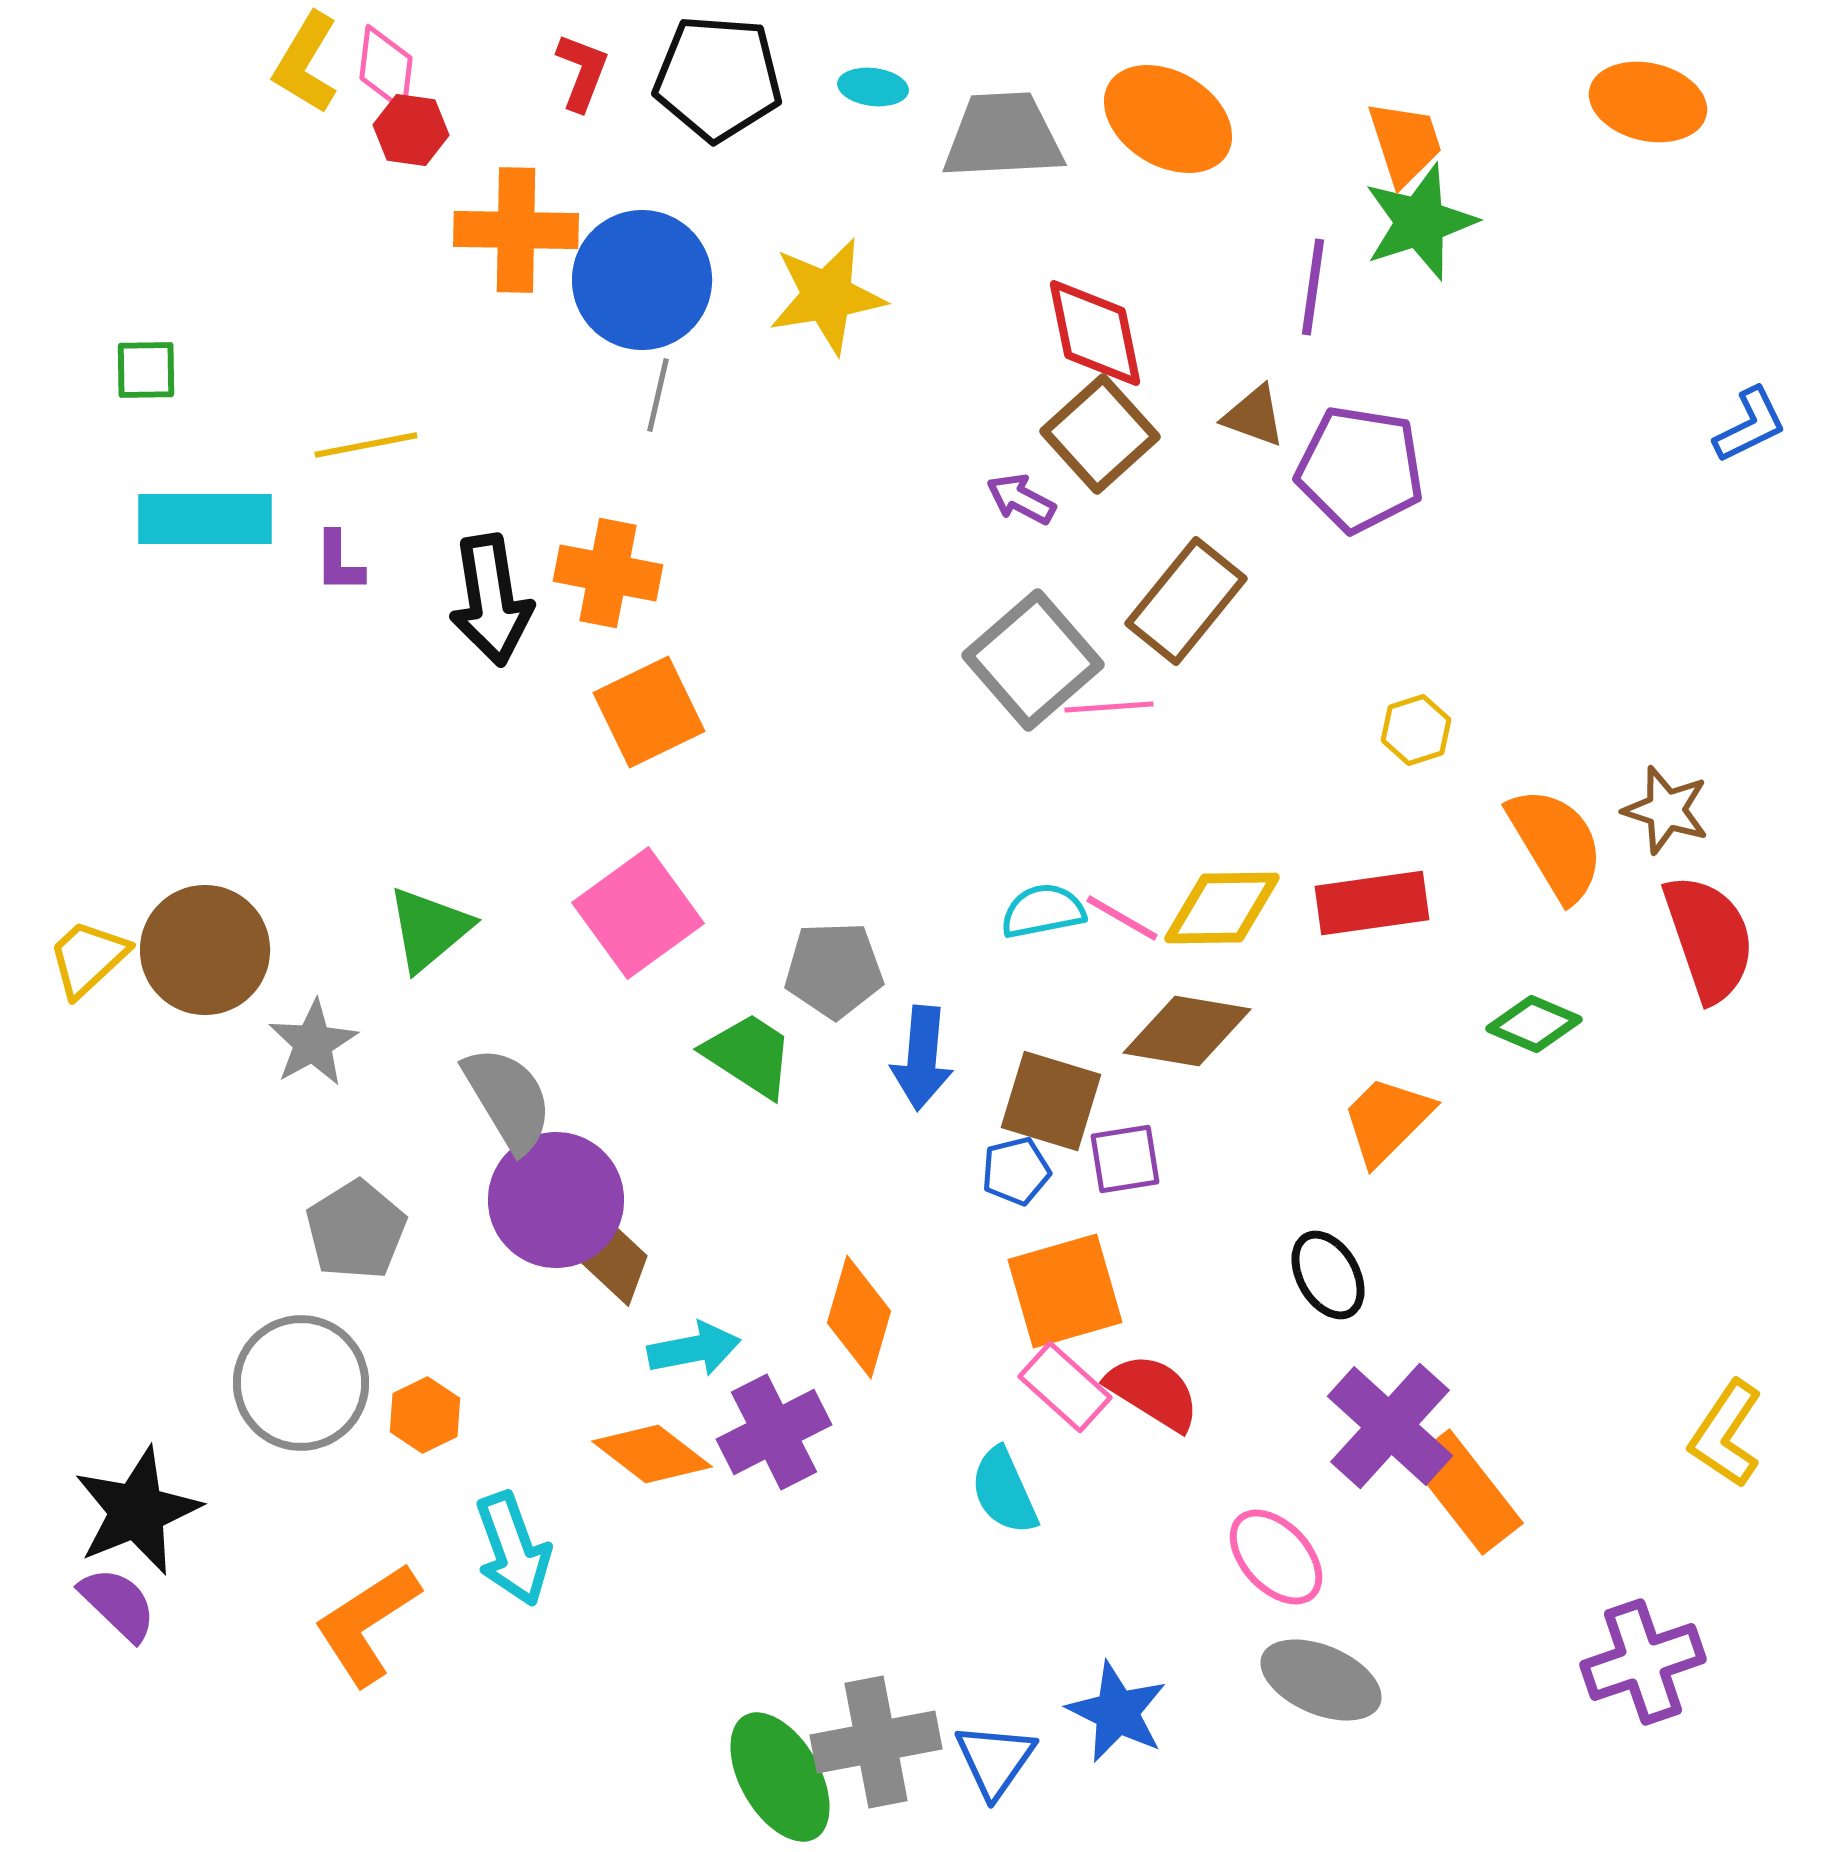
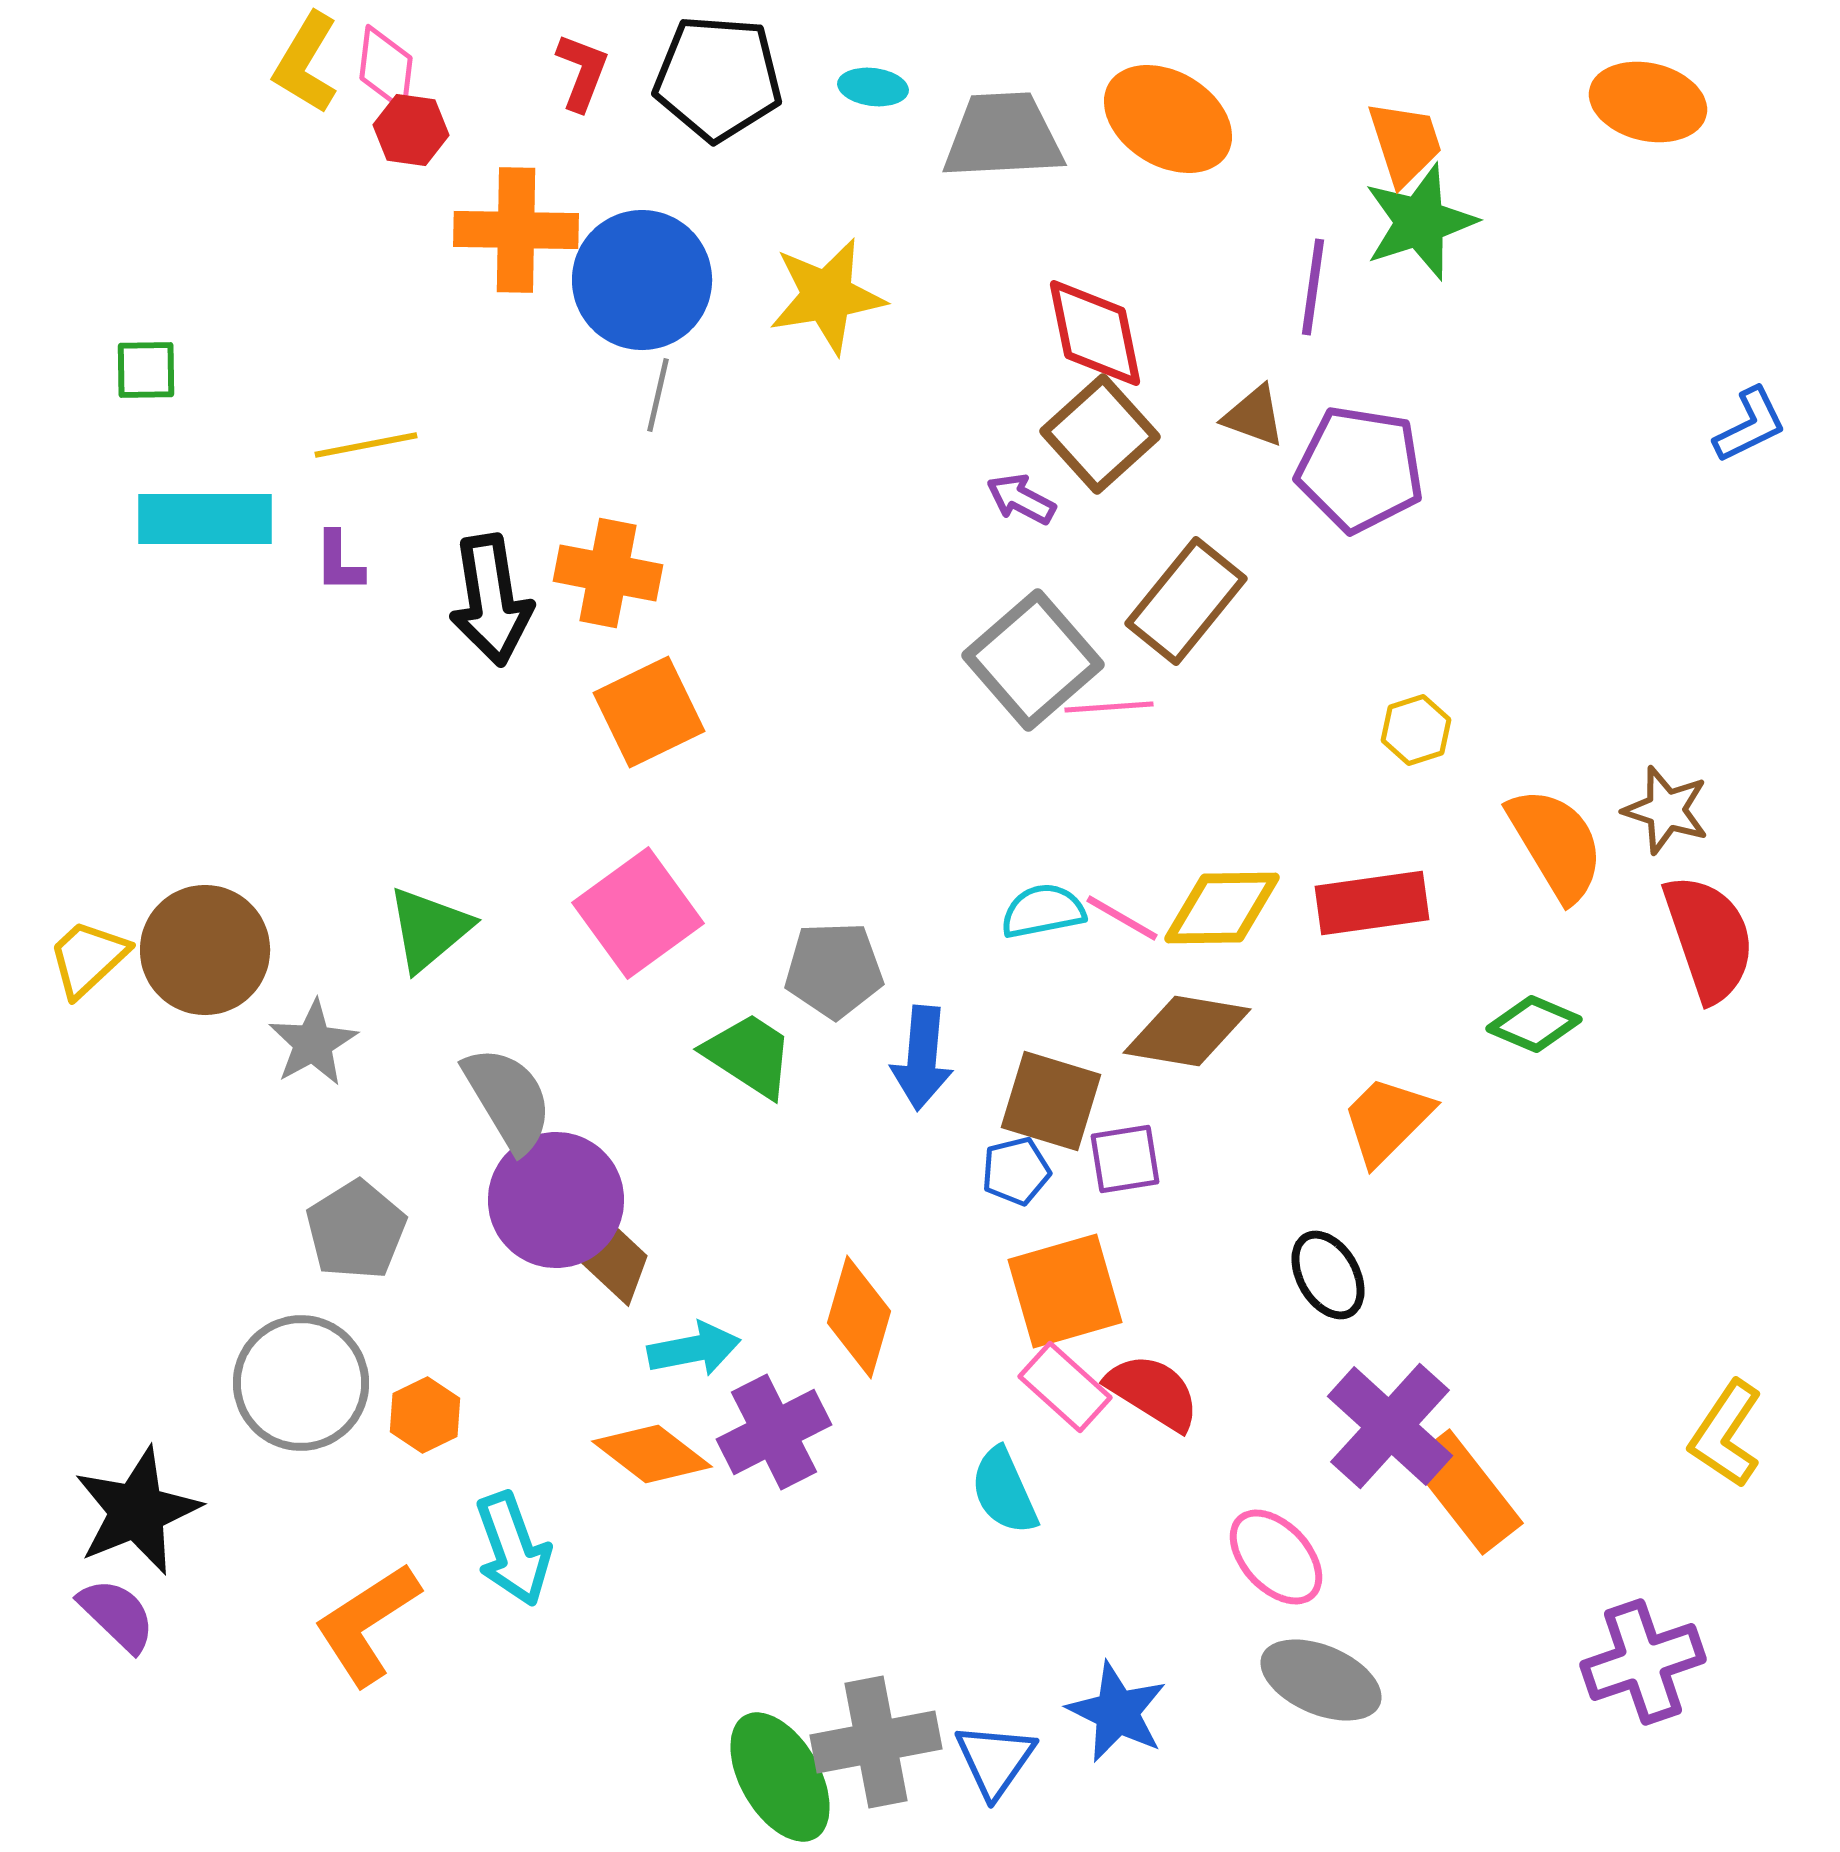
purple semicircle at (118, 1604): moved 1 px left, 11 px down
